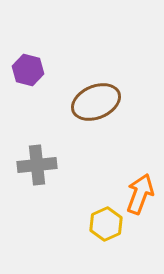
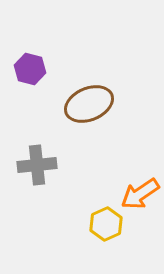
purple hexagon: moved 2 px right, 1 px up
brown ellipse: moved 7 px left, 2 px down
orange arrow: rotated 144 degrees counterclockwise
